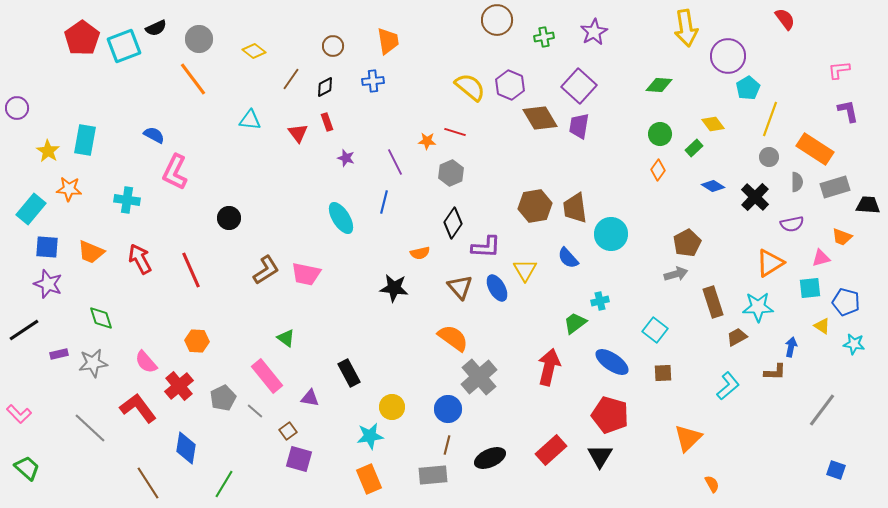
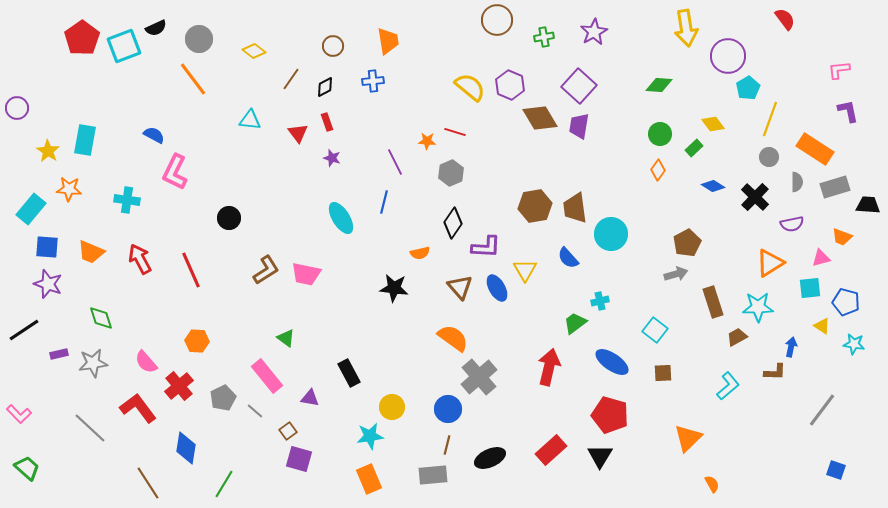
purple star at (346, 158): moved 14 px left
